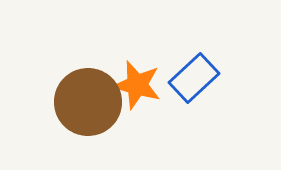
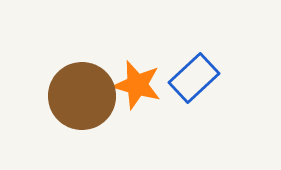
brown circle: moved 6 px left, 6 px up
